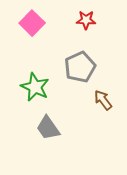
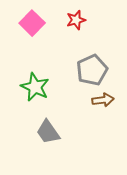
red star: moved 10 px left; rotated 18 degrees counterclockwise
gray pentagon: moved 12 px right, 3 px down
brown arrow: rotated 120 degrees clockwise
gray trapezoid: moved 4 px down
